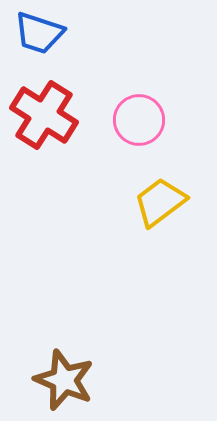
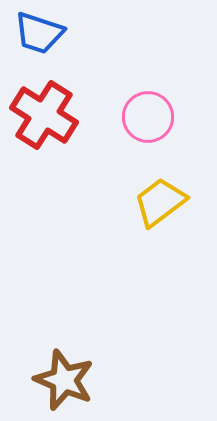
pink circle: moved 9 px right, 3 px up
